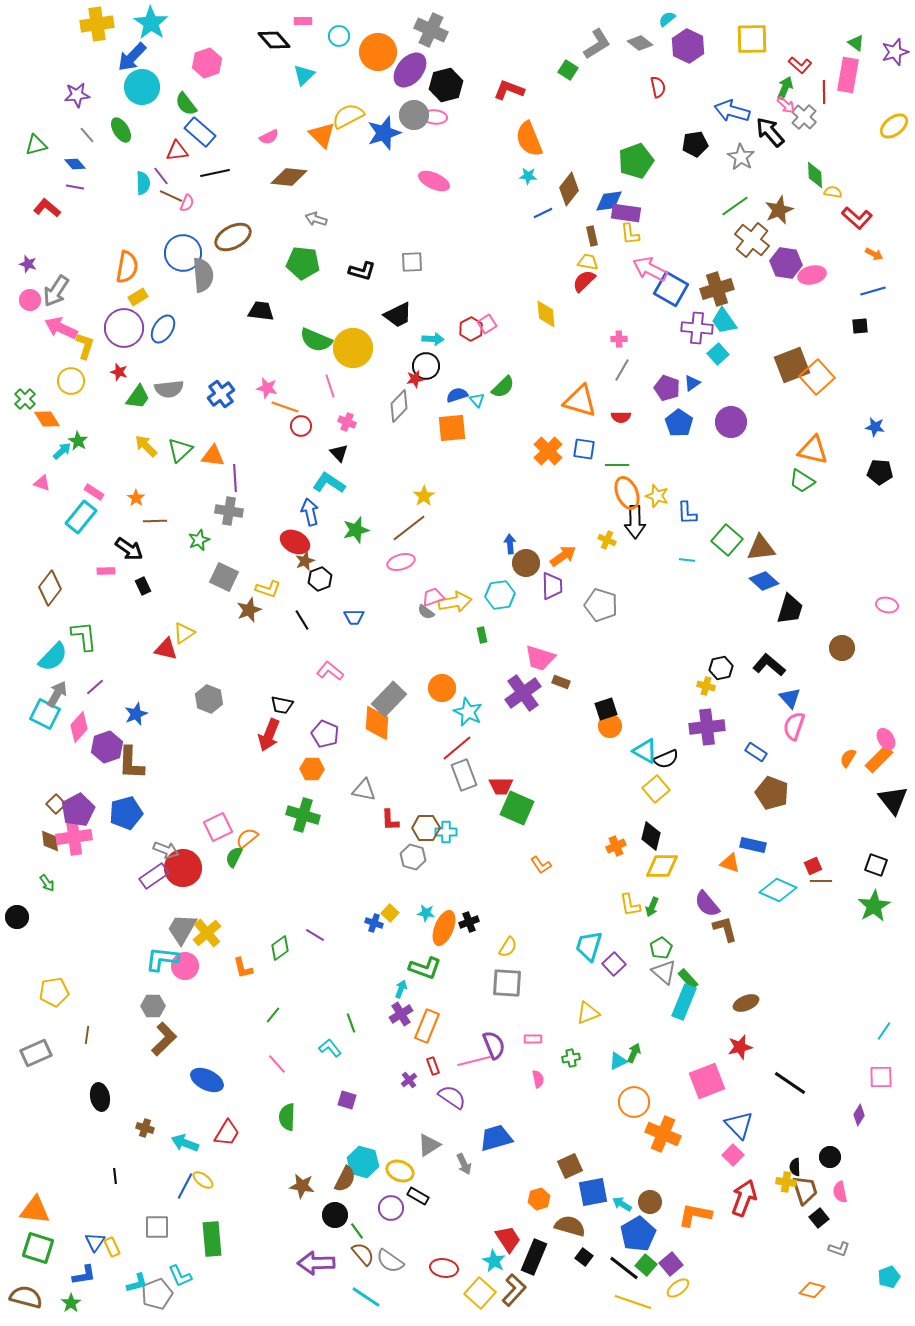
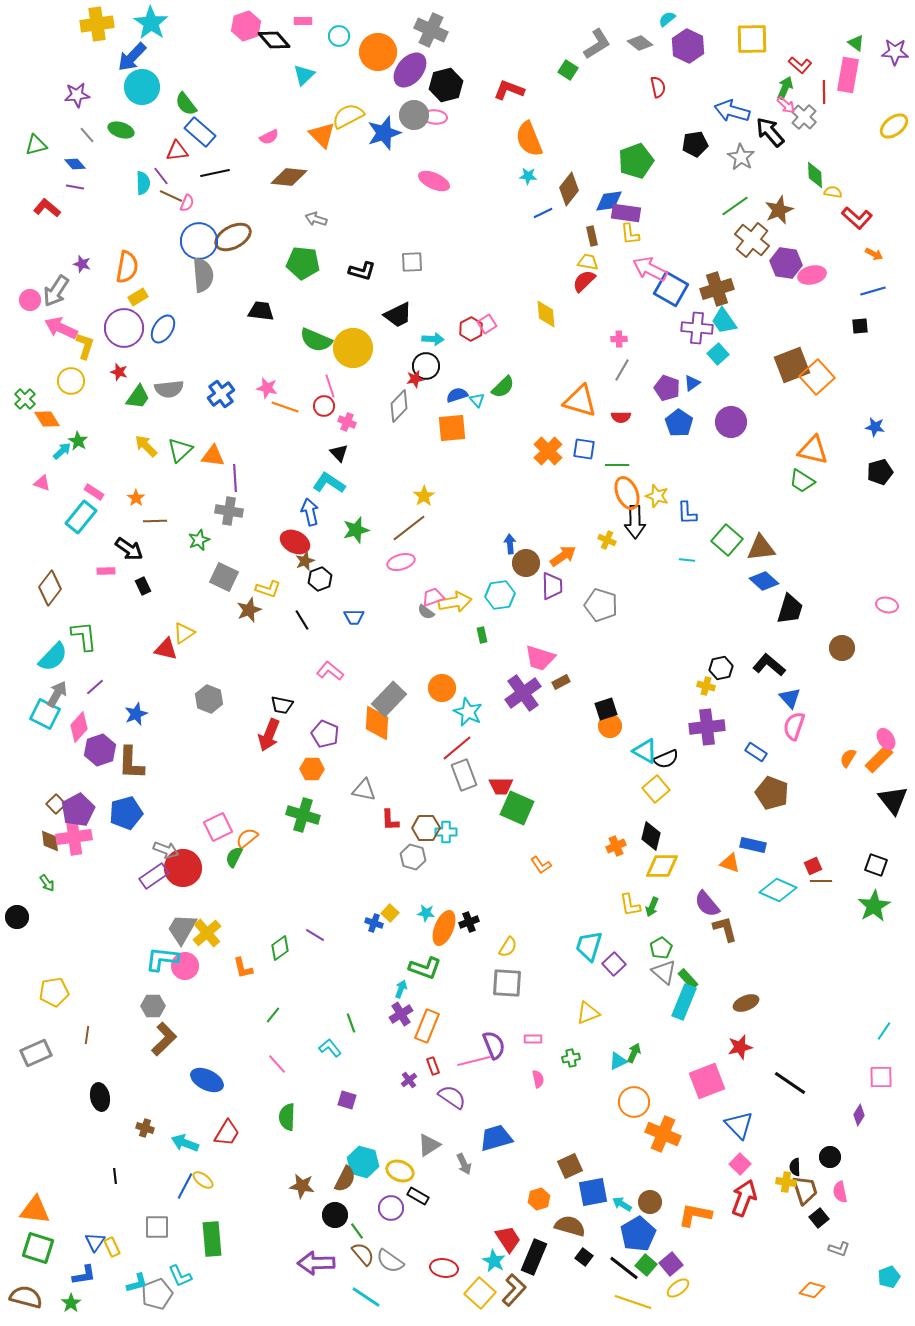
purple star at (895, 52): rotated 20 degrees clockwise
pink hexagon at (207, 63): moved 39 px right, 37 px up
green ellipse at (121, 130): rotated 40 degrees counterclockwise
blue circle at (183, 253): moved 16 px right, 12 px up
purple star at (28, 264): moved 54 px right
red circle at (301, 426): moved 23 px right, 20 px up
black pentagon at (880, 472): rotated 20 degrees counterclockwise
brown rectangle at (561, 682): rotated 48 degrees counterclockwise
purple hexagon at (107, 747): moved 7 px left, 3 px down
pink square at (733, 1155): moved 7 px right, 9 px down
